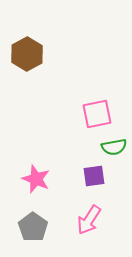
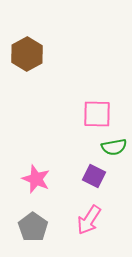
pink square: rotated 12 degrees clockwise
purple square: rotated 35 degrees clockwise
